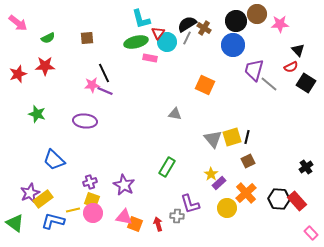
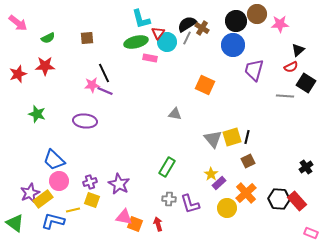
brown cross at (204, 28): moved 2 px left
black triangle at (298, 50): rotated 32 degrees clockwise
gray line at (269, 84): moved 16 px right, 12 px down; rotated 36 degrees counterclockwise
purple star at (124, 185): moved 5 px left, 1 px up
pink circle at (93, 213): moved 34 px left, 32 px up
gray cross at (177, 216): moved 8 px left, 17 px up
pink rectangle at (311, 233): rotated 24 degrees counterclockwise
